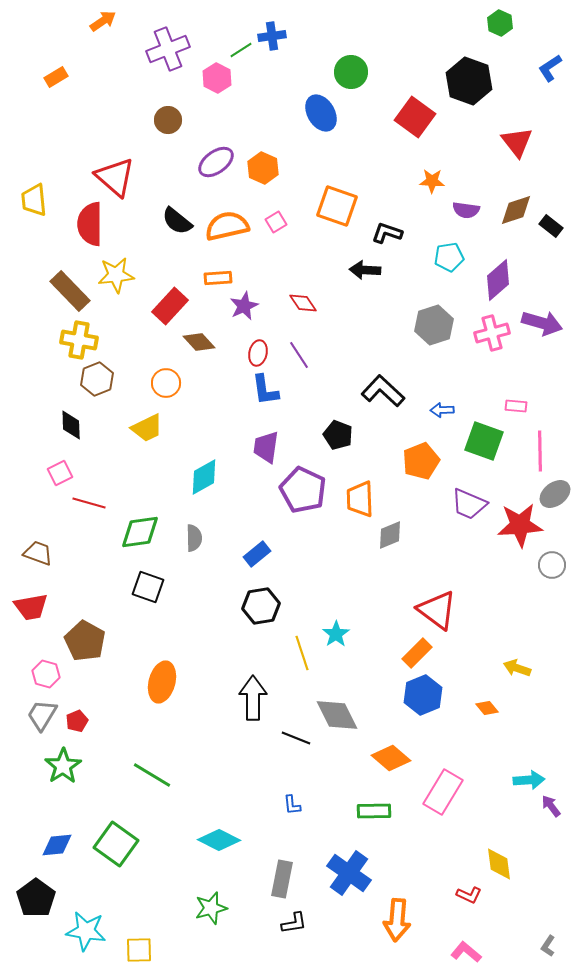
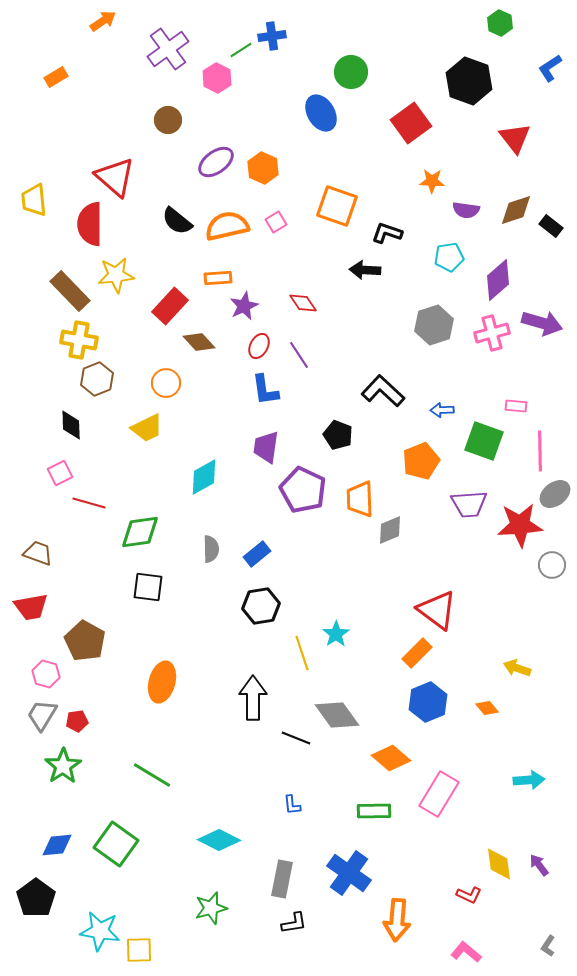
purple cross at (168, 49): rotated 15 degrees counterclockwise
red square at (415, 117): moved 4 px left, 6 px down; rotated 18 degrees clockwise
red triangle at (517, 142): moved 2 px left, 4 px up
red ellipse at (258, 353): moved 1 px right, 7 px up; rotated 15 degrees clockwise
purple trapezoid at (469, 504): rotated 27 degrees counterclockwise
gray diamond at (390, 535): moved 5 px up
gray semicircle at (194, 538): moved 17 px right, 11 px down
black square at (148, 587): rotated 12 degrees counterclockwise
blue hexagon at (423, 695): moved 5 px right, 7 px down
gray diamond at (337, 715): rotated 9 degrees counterclockwise
red pentagon at (77, 721): rotated 15 degrees clockwise
pink rectangle at (443, 792): moved 4 px left, 2 px down
purple arrow at (551, 806): moved 12 px left, 59 px down
cyan star at (86, 931): moved 14 px right
